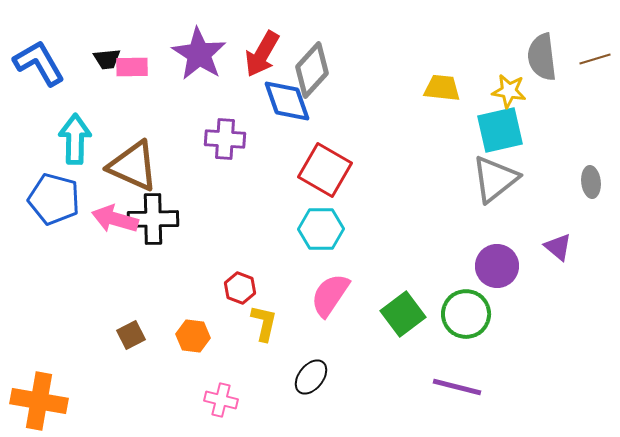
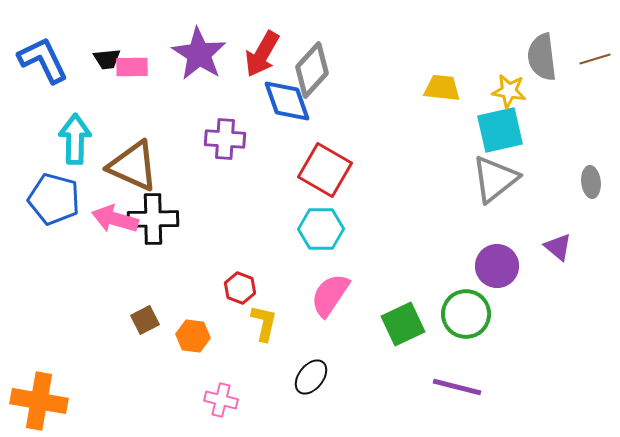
blue L-shape: moved 4 px right, 3 px up; rotated 4 degrees clockwise
green square: moved 10 px down; rotated 12 degrees clockwise
brown square: moved 14 px right, 15 px up
